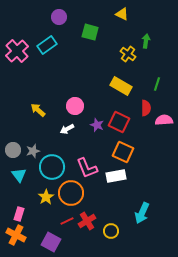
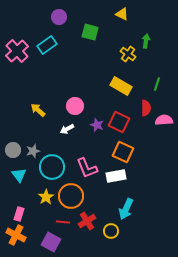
orange circle: moved 3 px down
cyan arrow: moved 16 px left, 4 px up
red line: moved 4 px left, 1 px down; rotated 32 degrees clockwise
